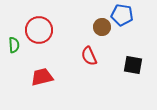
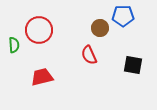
blue pentagon: moved 1 px right, 1 px down; rotated 10 degrees counterclockwise
brown circle: moved 2 px left, 1 px down
red semicircle: moved 1 px up
